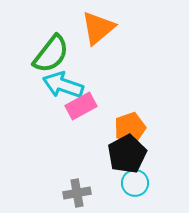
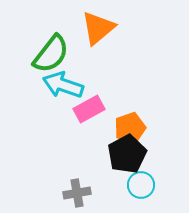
pink rectangle: moved 8 px right, 3 px down
cyan circle: moved 6 px right, 2 px down
